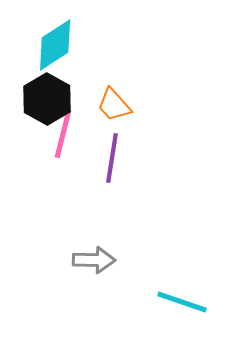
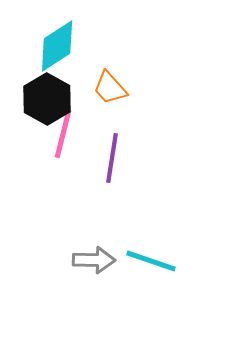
cyan diamond: moved 2 px right, 1 px down
orange trapezoid: moved 4 px left, 17 px up
cyan line: moved 31 px left, 41 px up
